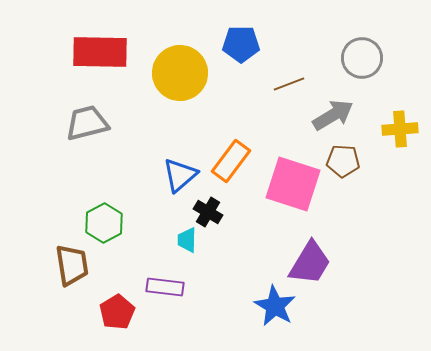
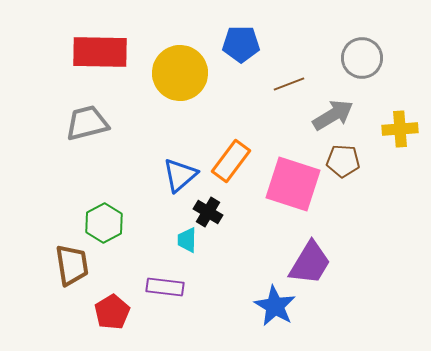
red pentagon: moved 5 px left
